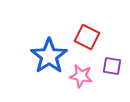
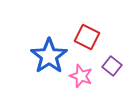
purple square: rotated 30 degrees clockwise
pink star: rotated 10 degrees clockwise
